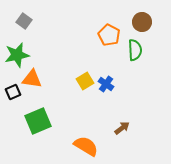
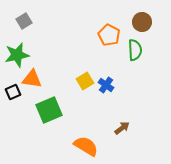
gray square: rotated 21 degrees clockwise
blue cross: moved 1 px down
green square: moved 11 px right, 11 px up
